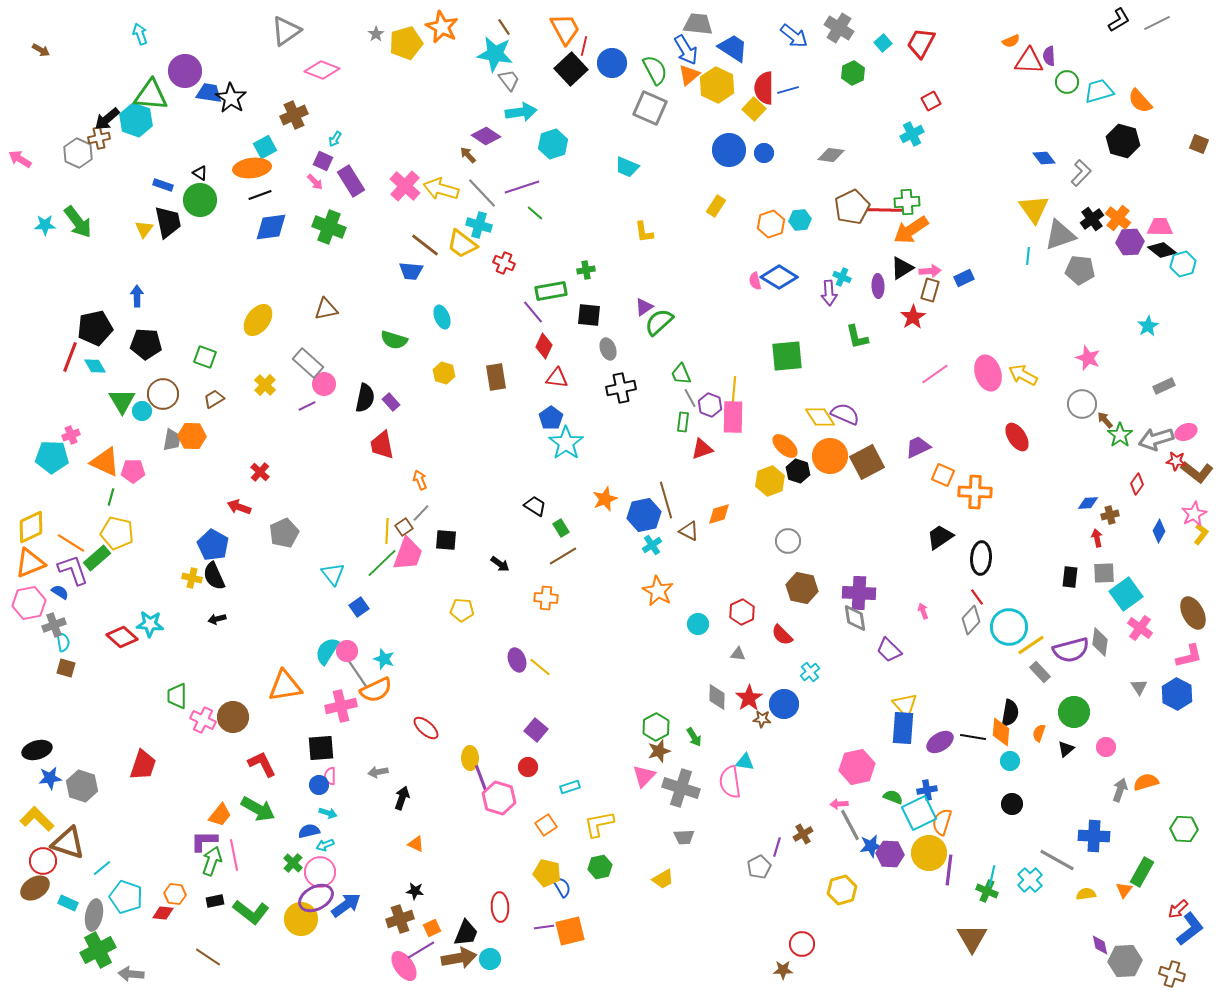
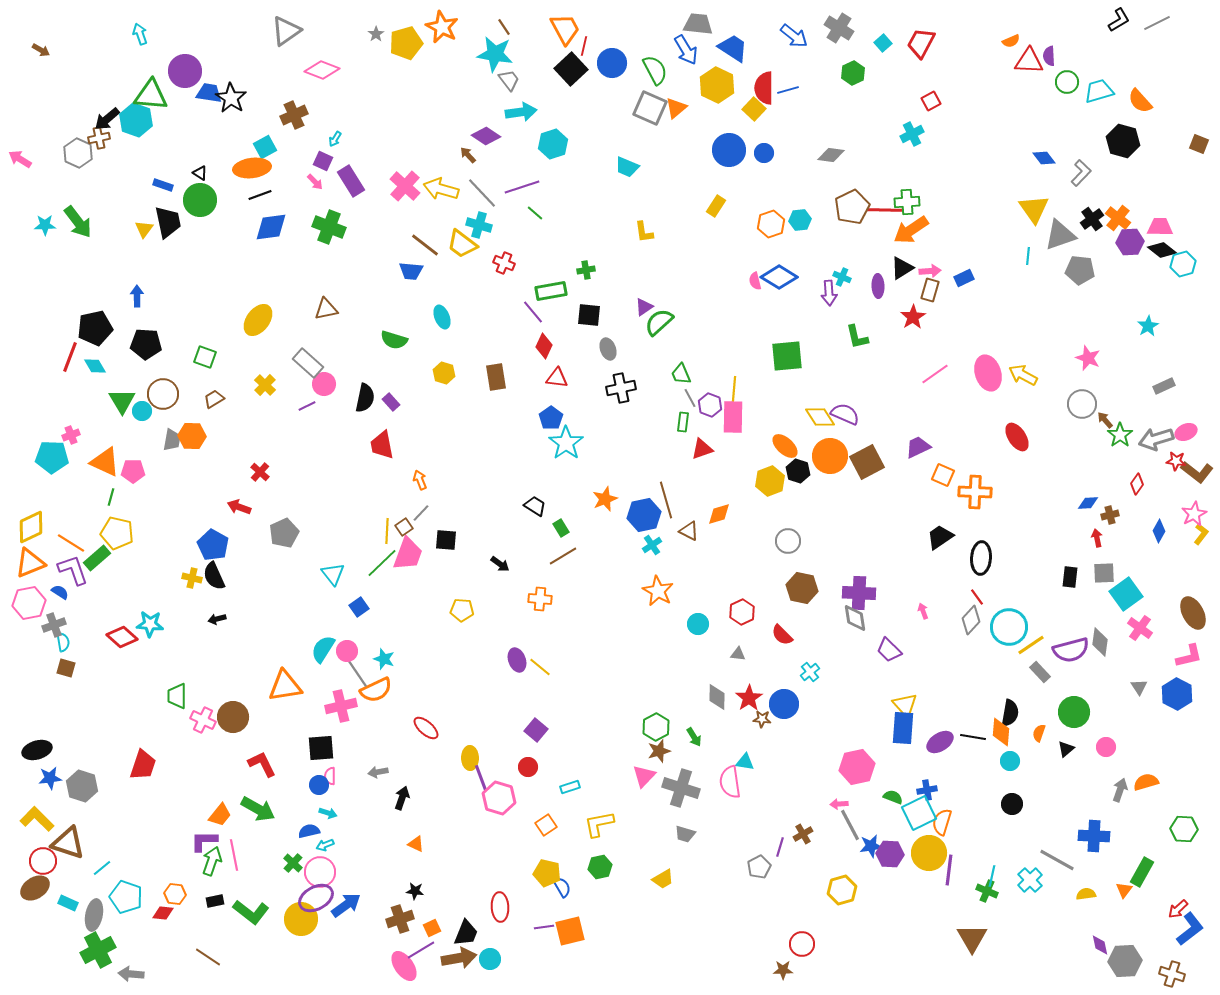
orange triangle at (689, 75): moved 13 px left, 33 px down
orange cross at (546, 598): moved 6 px left, 1 px down
cyan semicircle at (327, 651): moved 4 px left, 2 px up
gray trapezoid at (684, 837): moved 1 px right, 3 px up; rotated 20 degrees clockwise
purple line at (777, 847): moved 3 px right
